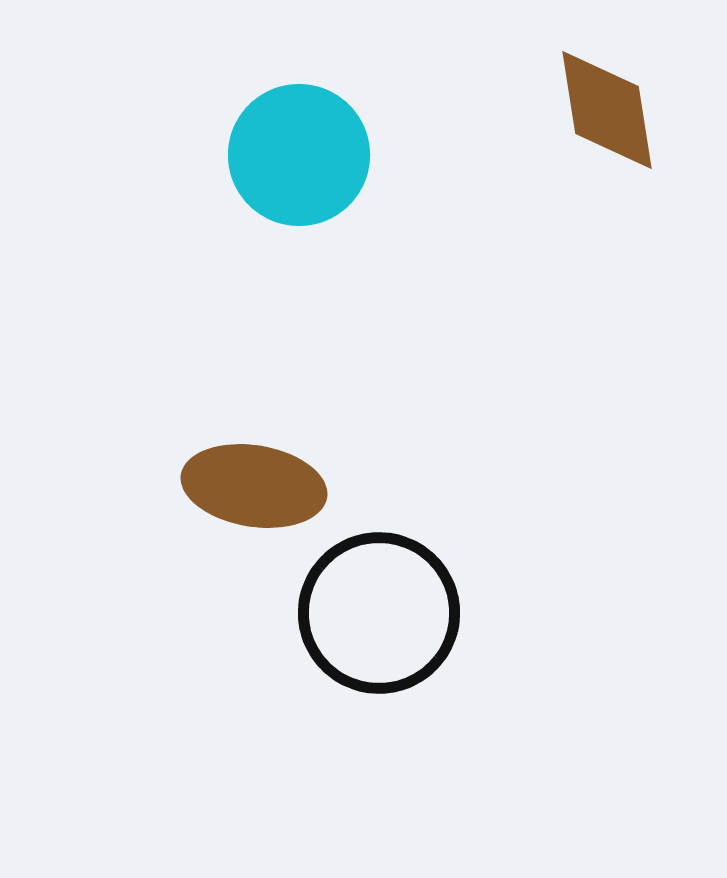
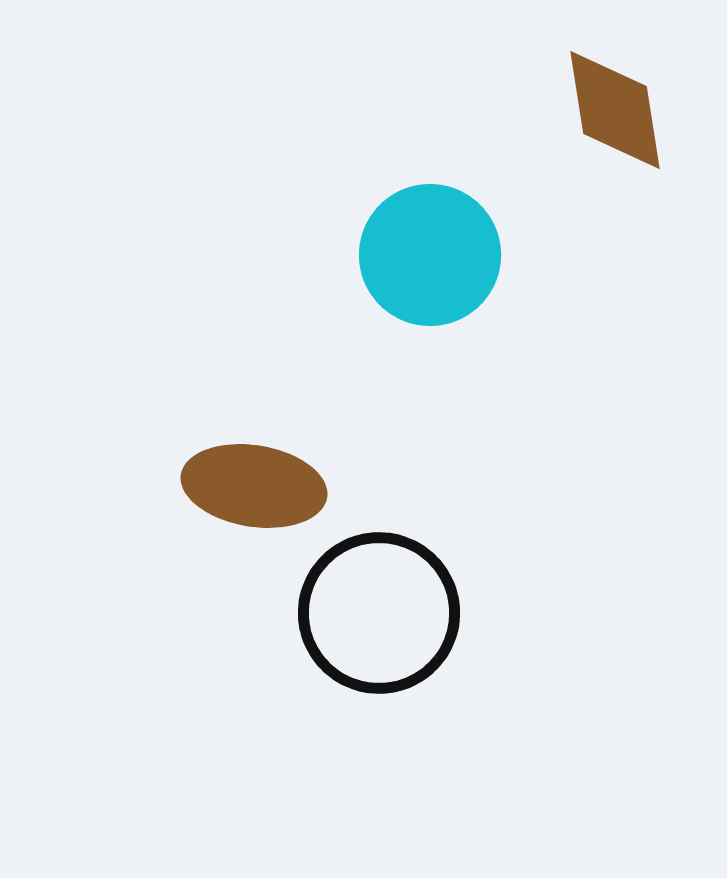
brown diamond: moved 8 px right
cyan circle: moved 131 px right, 100 px down
